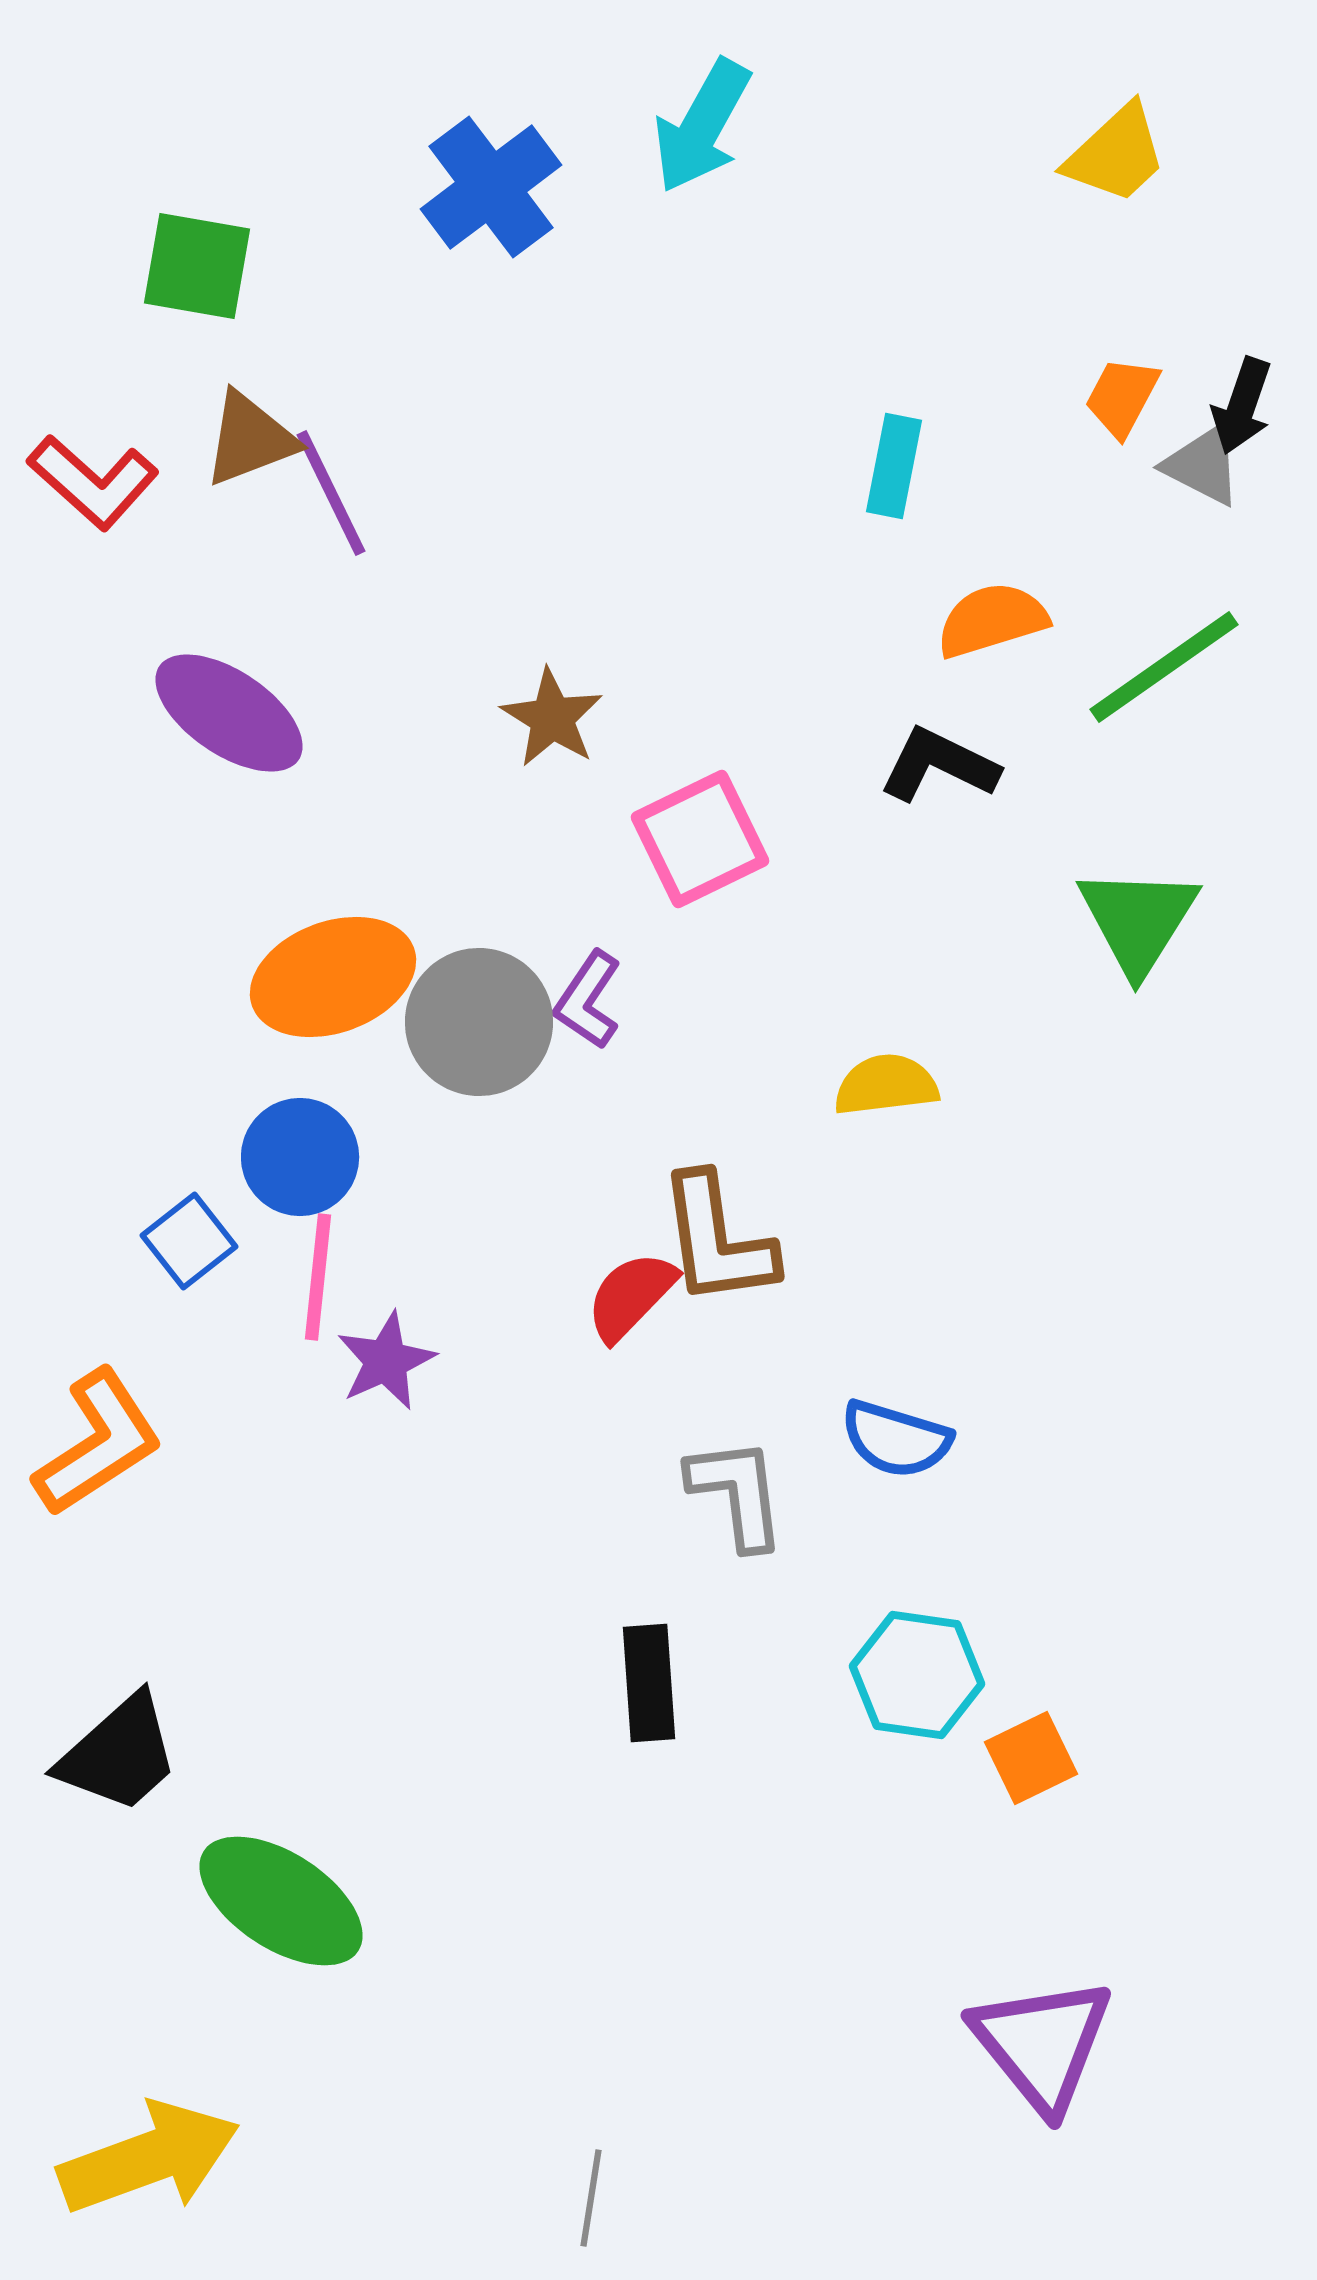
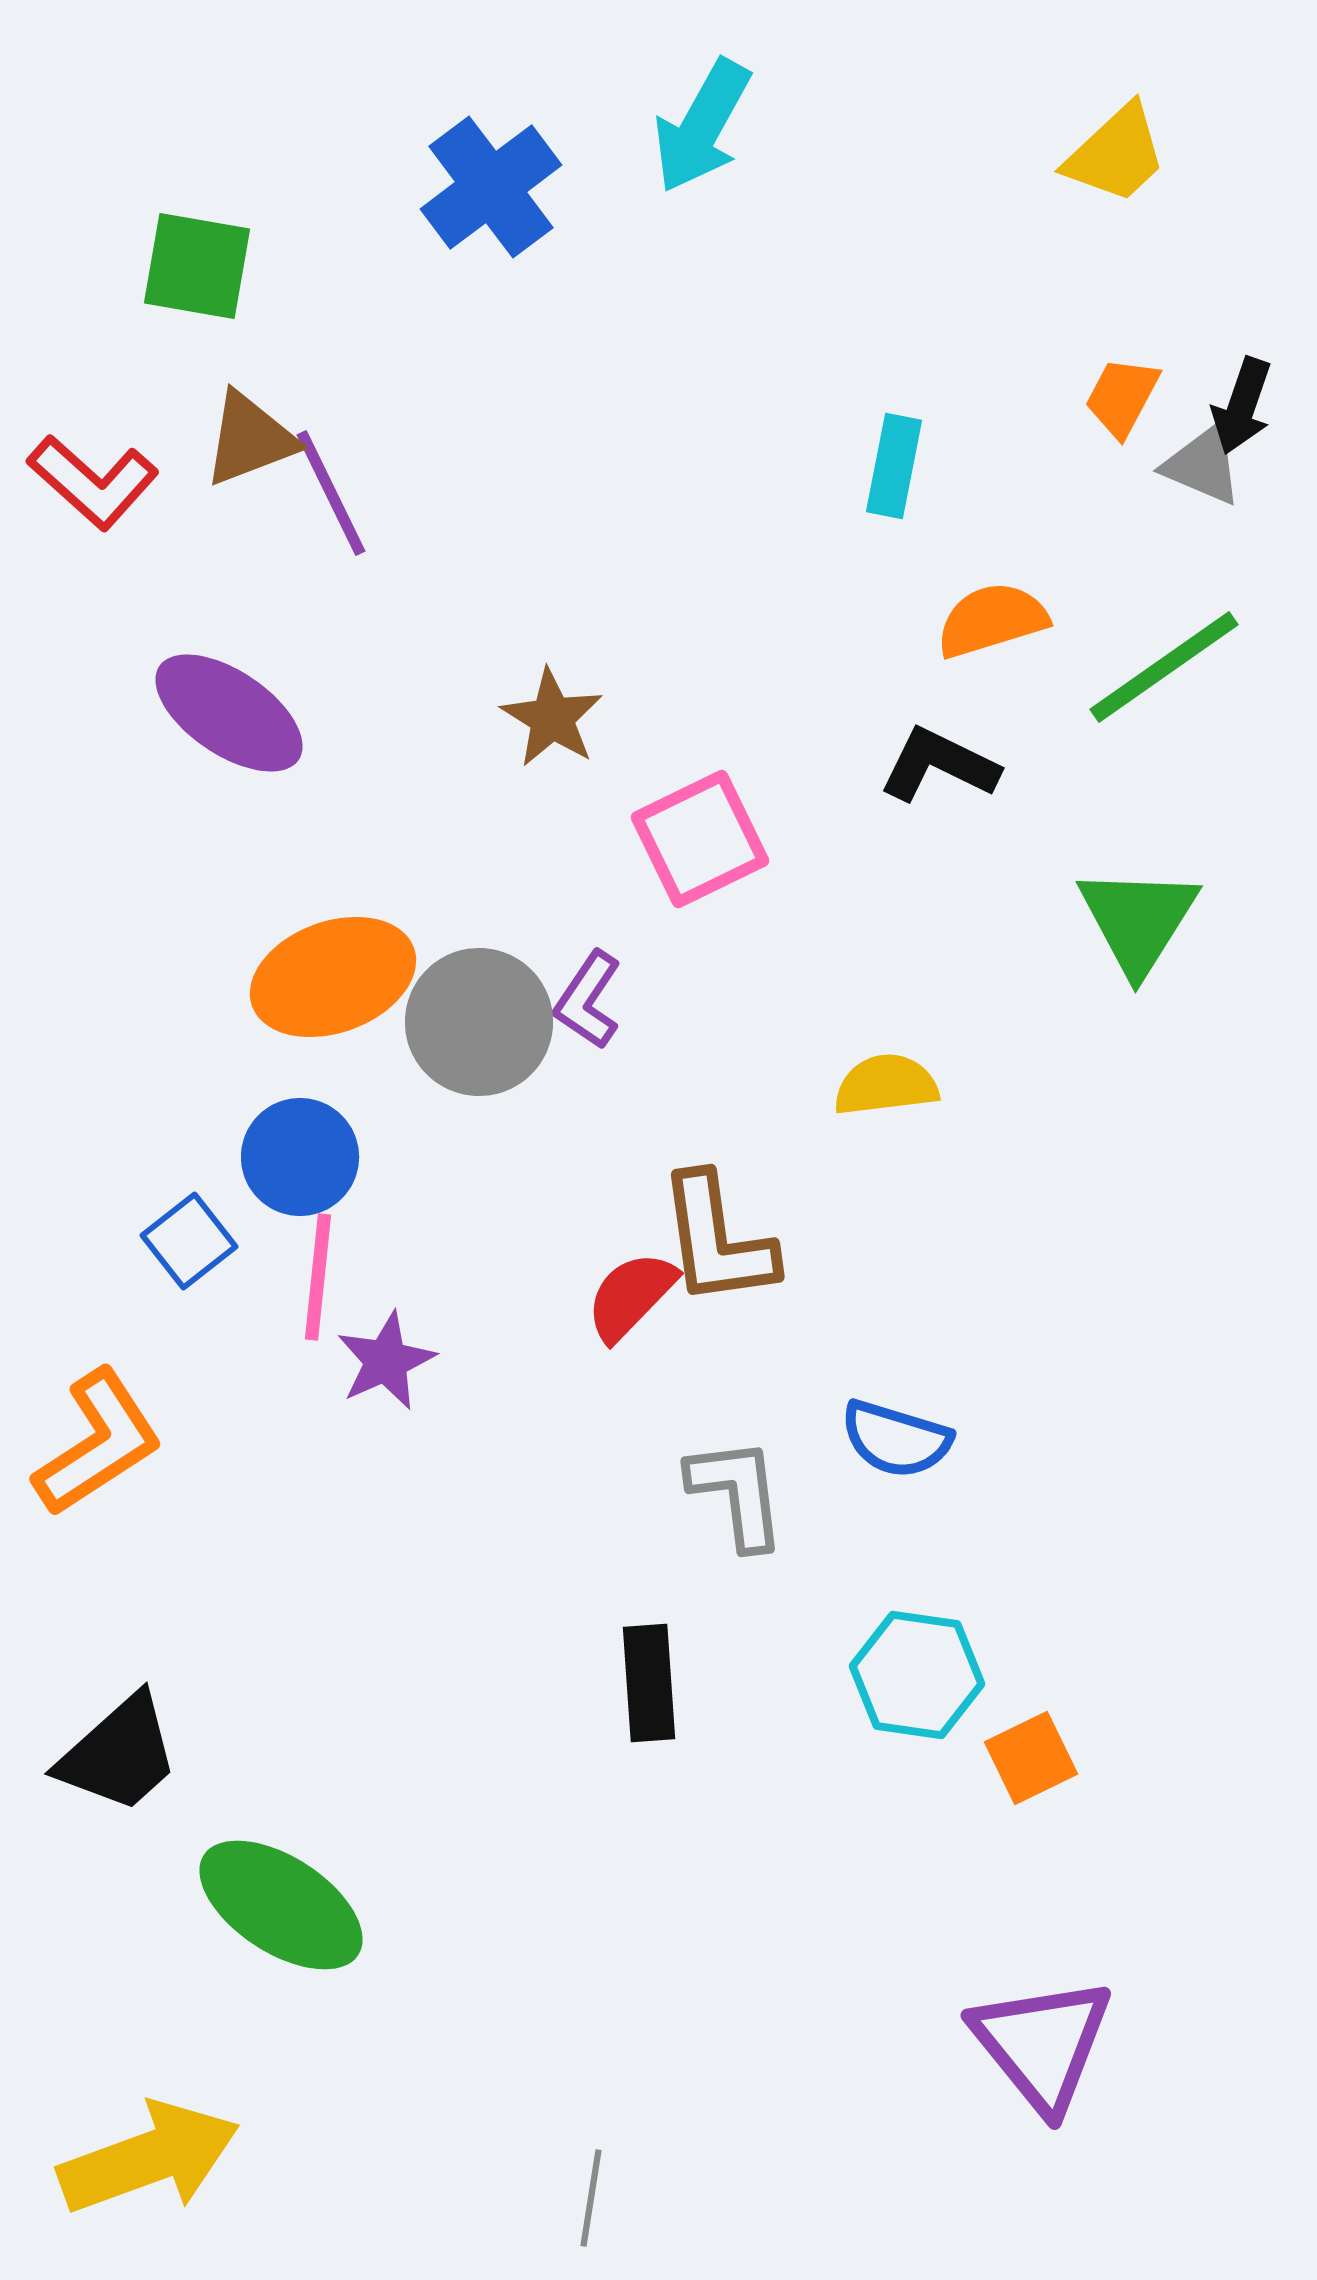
gray triangle: rotated 4 degrees counterclockwise
green ellipse: moved 4 px down
